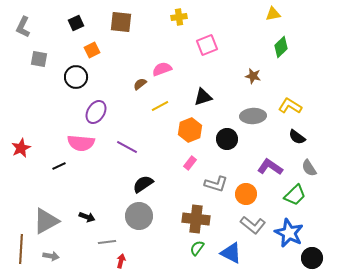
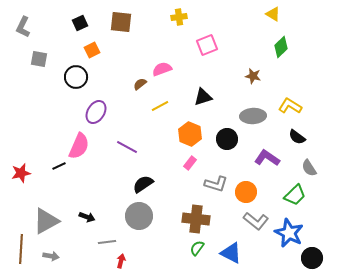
yellow triangle at (273, 14): rotated 42 degrees clockwise
black square at (76, 23): moved 4 px right
orange hexagon at (190, 130): moved 4 px down; rotated 15 degrees counterclockwise
pink semicircle at (81, 143): moved 2 px left, 3 px down; rotated 72 degrees counterclockwise
red star at (21, 148): moved 25 px down; rotated 12 degrees clockwise
purple L-shape at (270, 167): moved 3 px left, 9 px up
orange circle at (246, 194): moved 2 px up
gray L-shape at (253, 225): moved 3 px right, 4 px up
